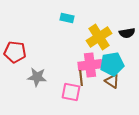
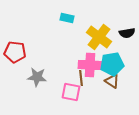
yellow cross: rotated 20 degrees counterclockwise
pink cross: rotated 10 degrees clockwise
